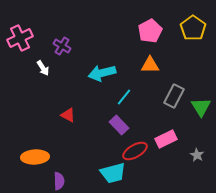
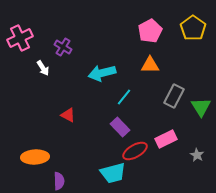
purple cross: moved 1 px right, 1 px down
purple rectangle: moved 1 px right, 2 px down
